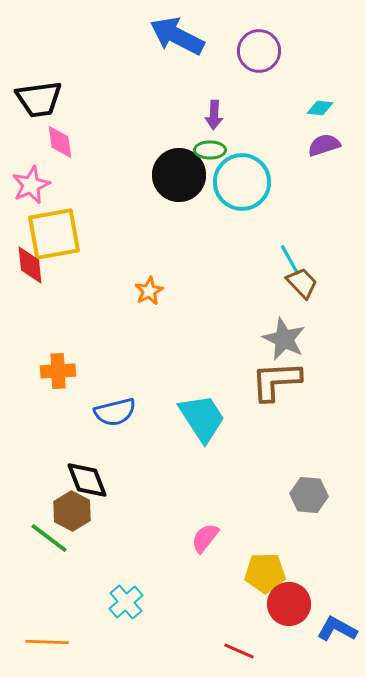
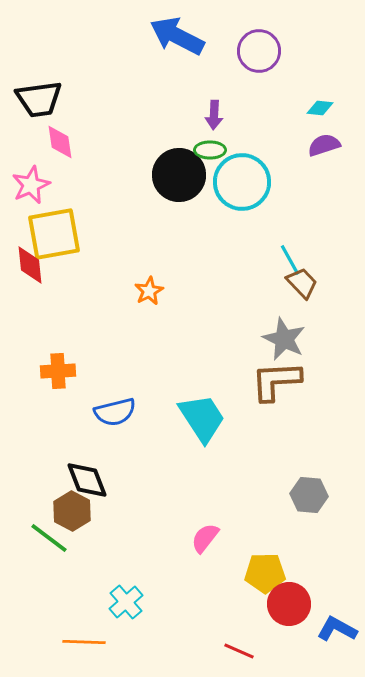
orange line: moved 37 px right
